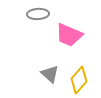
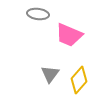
gray ellipse: rotated 10 degrees clockwise
gray triangle: rotated 24 degrees clockwise
